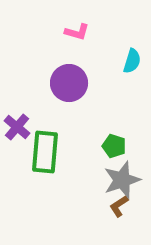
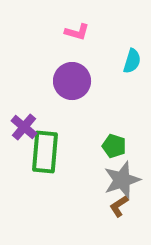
purple circle: moved 3 px right, 2 px up
purple cross: moved 7 px right
